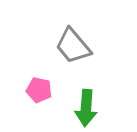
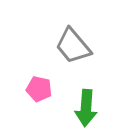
pink pentagon: moved 1 px up
